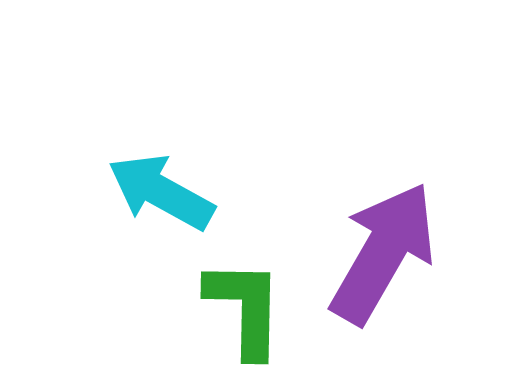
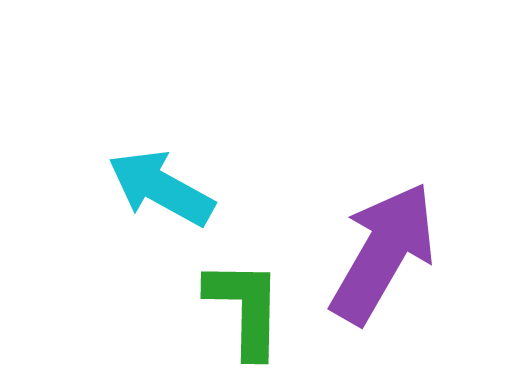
cyan arrow: moved 4 px up
